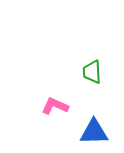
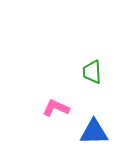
pink L-shape: moved 1 px right, 2 px down
